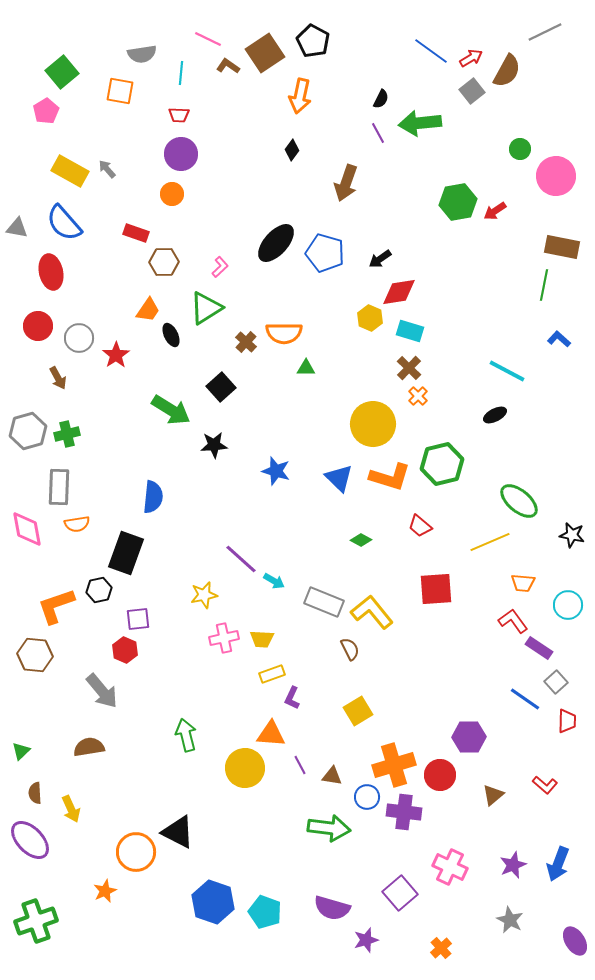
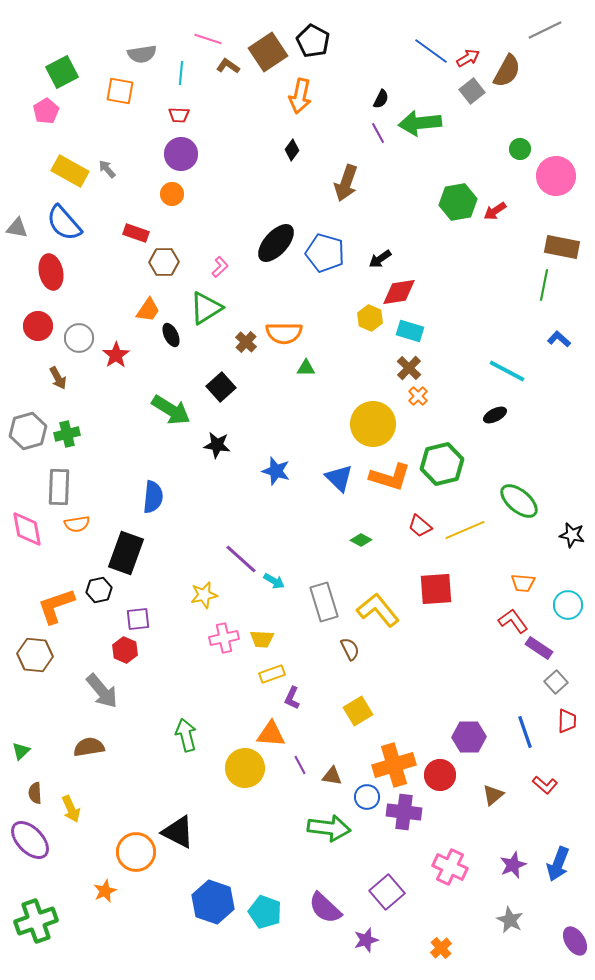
gray line at (545, 32): moved 2 px up
pink line at (208, 39): rotated 8 degrees counterclockwise
brown square at (265, 53): moved 3 px right, 1 px up
red arrow at (471, 58): moved 3 px left
green square at (62, 72): rotated 12 degrees clockwise
black star at (214, 445): moved 3 px right; rotated 12 degrees clockwise
yellow line at (490, 542): moved 25 px left, 12 px up
gray rectangle at (324, 602): rotated 51 degrees clockwise
yellow L-shape at (372, 612): moved 6 px right, 2 px up
blue line at (525, 699): moved 33 px down; rotated 36 degrees clockwise
purple square at (400, 893): moved 13 px left, 1 px up
purple semicircle at (332, 908): moved 7 px left; rotated 27 degrees clockwise
